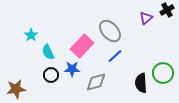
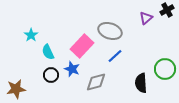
gray ellipse: rotated 30 degrees counterclockwise
blue star: rotated 21 degrees clockwise
green circle: moved 2 px right, 4 px up
